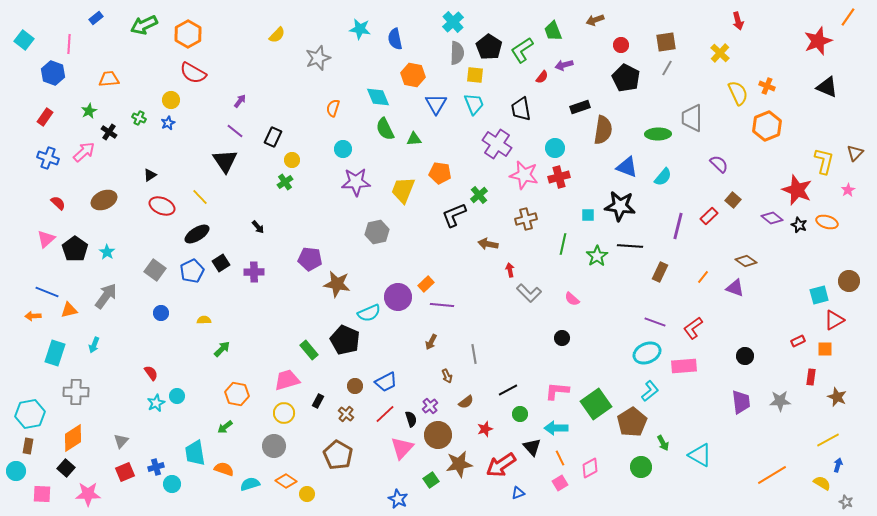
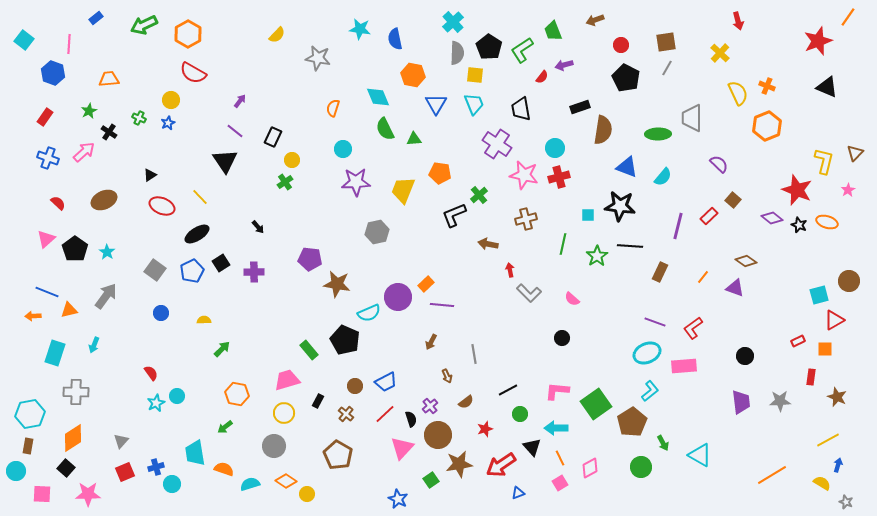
gray star at (318, 58): rotated 30 degrees clockwise
